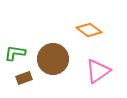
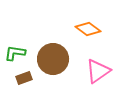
orange diamond: moved 1 px left, 1 px up
